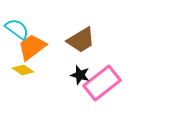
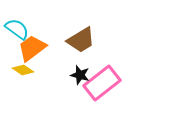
orange trapezoid: moved 1 px down
